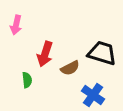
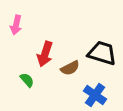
green semicircle: rotated 35 degrees counterclockwise
blue cross: moved 2 px right
